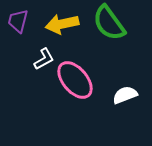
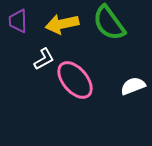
purple trapezoid: rotated 15 degrees counterclockwise
white semicircle: moved 8 px right, 9 px up
